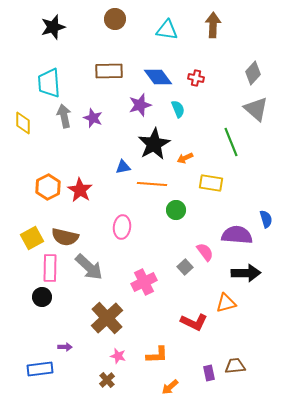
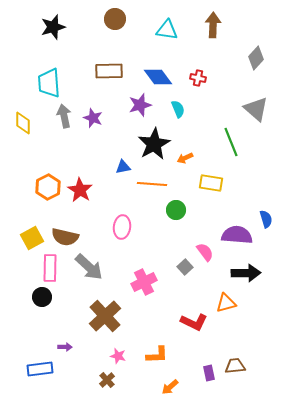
gray diamond at (253, 73): moved 3 px right, 15 px up
red cross at (196, 78): moved 2 px right
brown cross at (107, 318): moved 2 px left, 2 px up
